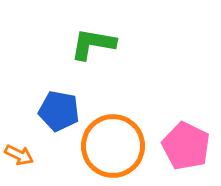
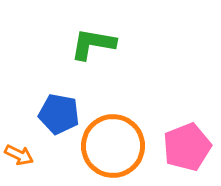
blue pentagon: moved 3 px down
pink pentagon: moved 1 px right, 1 px down; rotated 24 degrees clockwise
